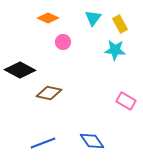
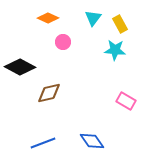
black diamond: moved 3 px up
brown diamond: rotated 25 degrees counterclockwise
